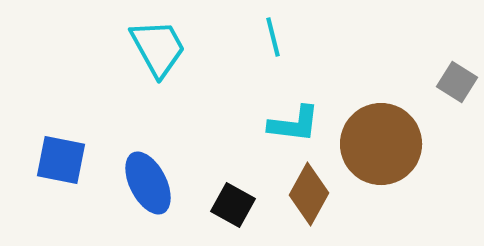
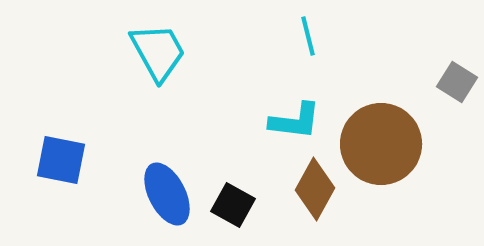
cyan line: moved 35 px right, 1 px up
cyan trapezoid: moved 4 px down
cyan L-shape: moved 1 px right, 3 px up
blue ellipse: moved 19 px right, 11 px down
brown diamond: moved 6 px right, 5 px up
